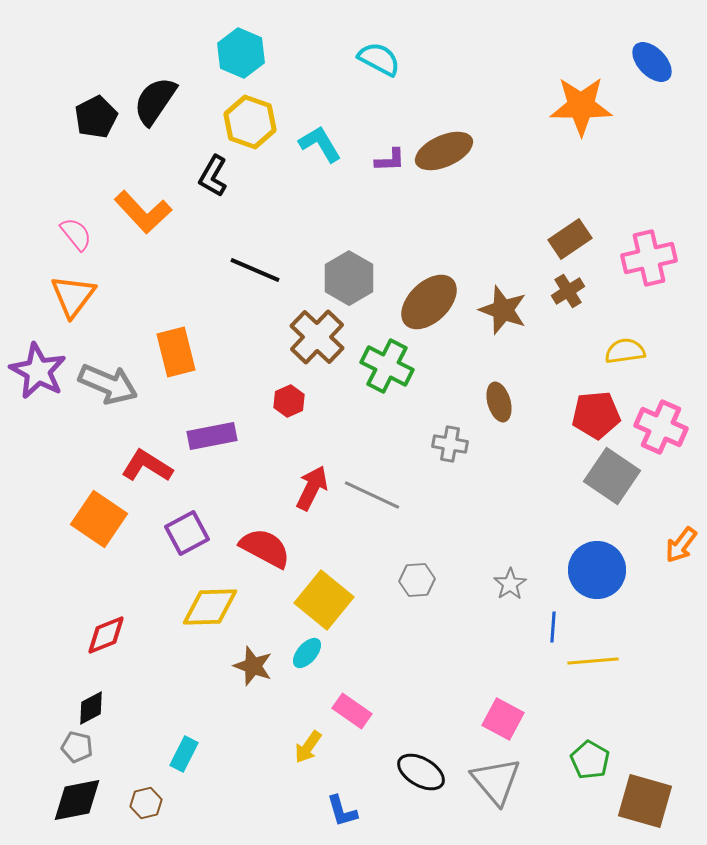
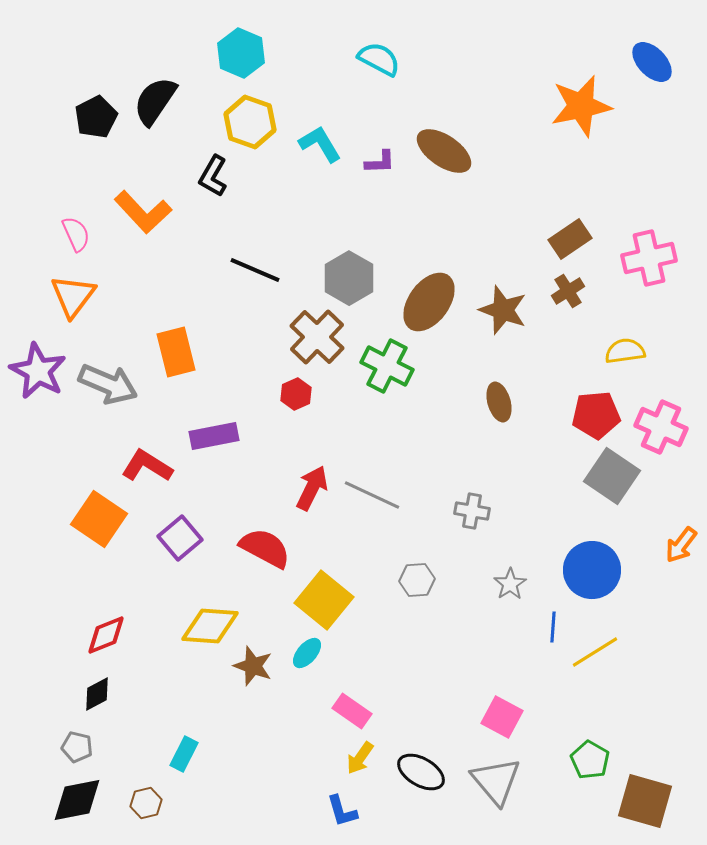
orange star at (581, 106): rotated 12 degrees counterclockwise
brown ellipse at (444, 151): rotated 58 degrees clockwise
purple L-shape at (390, 160): moved 10 px left, 2 px down
pink semicircle at (76, 234): rotated 15 degrees clockwise
brown ellipse at (429, 302): rotated 10 degrees counterclockwise
red hexagon at (289, 401): moved 7 px right, 7 px up
purple rectangle at (212, 436): moved 2 px right
gray cross at (450, 444): moved 22 px right, 67 px down
purple square at (187, 533): moved 7 px left, 5 px down; rotated 12 degrees counterclockwise
blue circle at (597, 570): moved 5 px left
yellow diamond at (210, 607): moved 19 px down; rotated 6 degrees clockwise
yellow line at (593, 661): moved 2 px right, 9 px up; rotated 27 degrees counterclockwise
black diamond at (91, 708): moved 6 px right, 14 px up
pink square at (503, 719): moved 1 px left, 2 px up
yellow arrow at (308, 747): moved 52 px right, 11 px down
